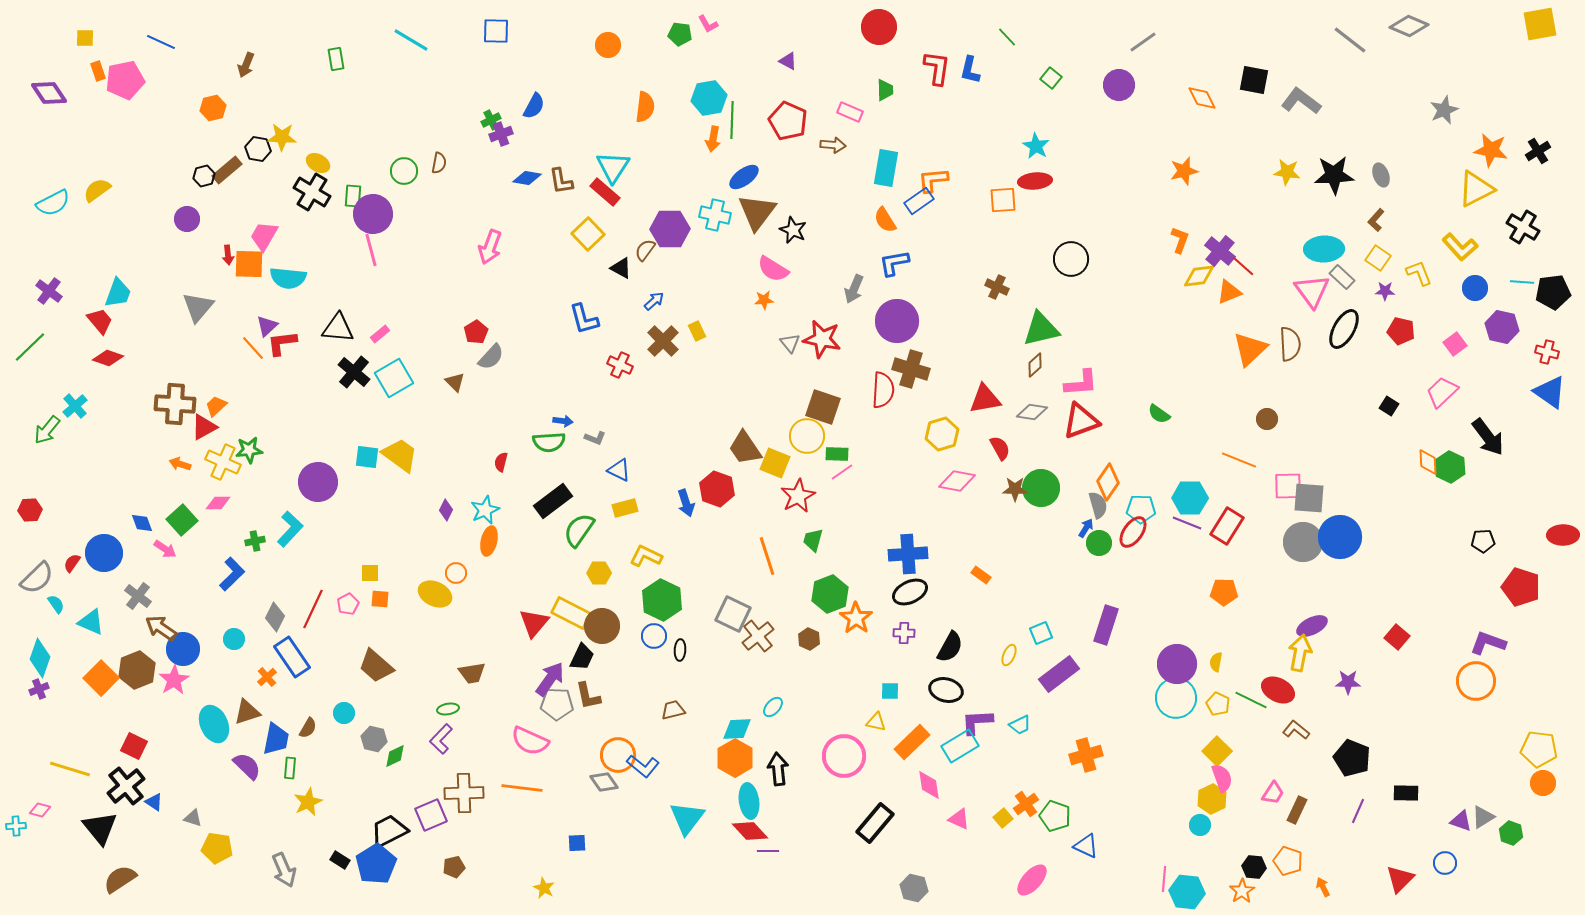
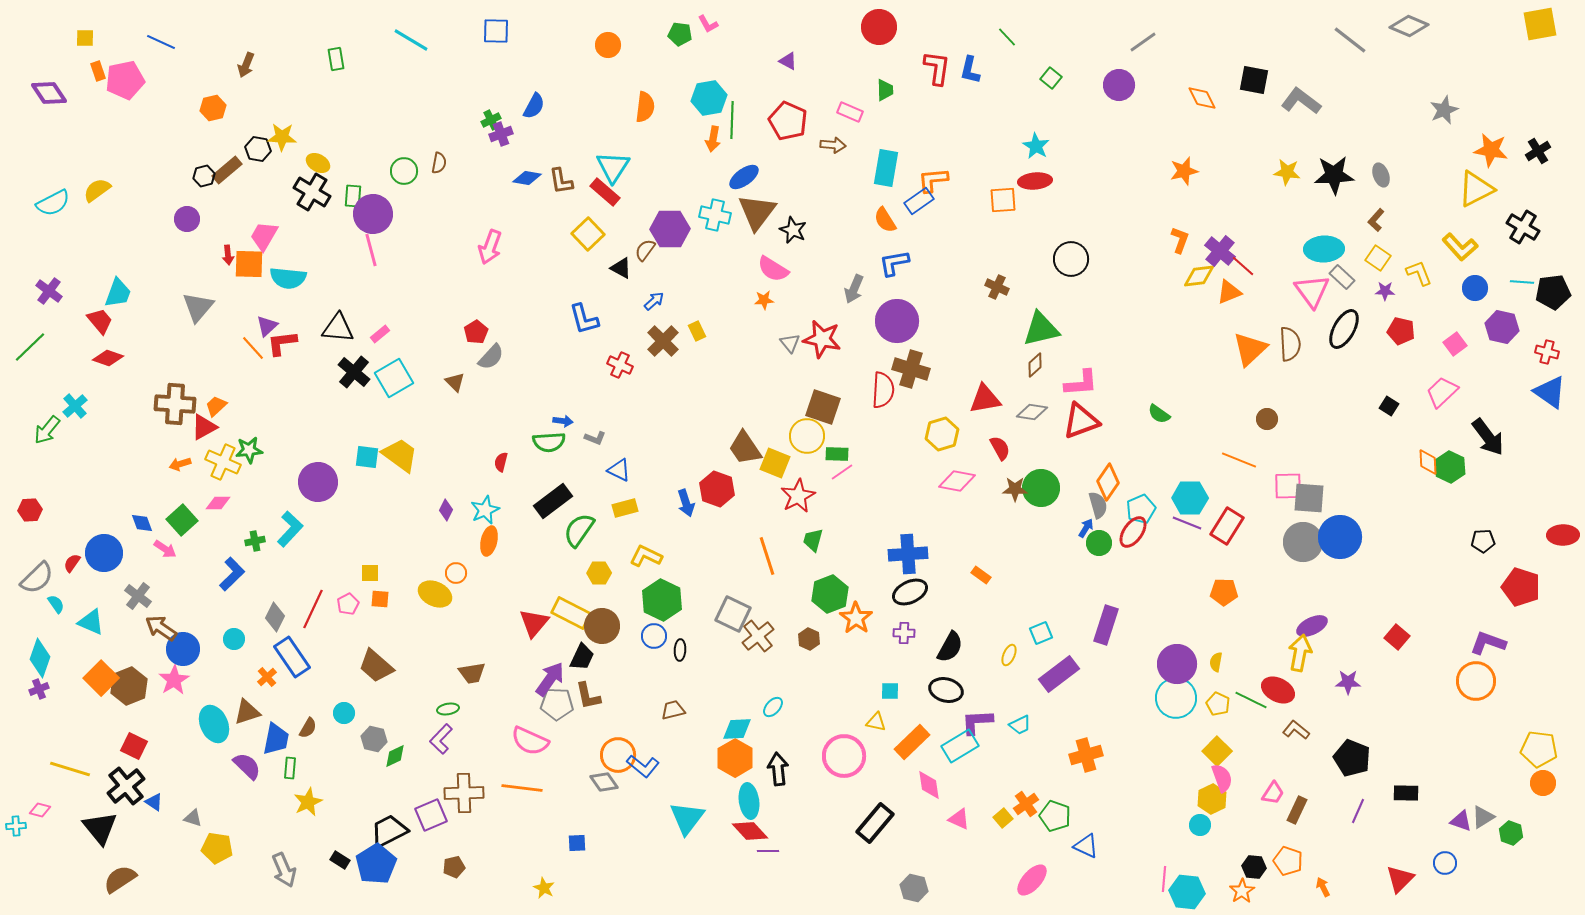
orange arrow at (180, 464): rotated 35 degrees counterclockwise
cyan pentagon at (1141, 509): rotated 24 degrees counterclockwise
brown hexagon at (137, 670): moved 8 px left, 16 px down
